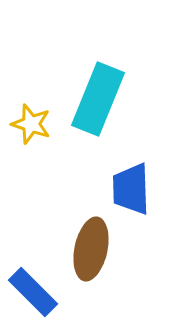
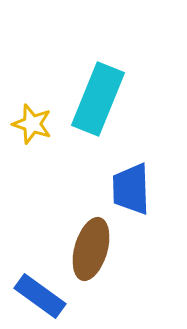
yellow star: moved 1 px right
brown ellipse: rotated 4 degrees clockwise
blue rectangle: moved 7 px right, 4 px down; rotated 9 degrees counterclockwise
